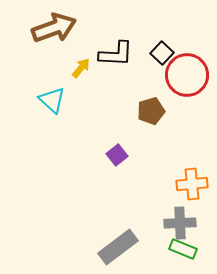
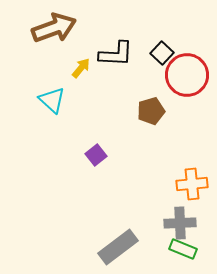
purple square: moved 21 px left
